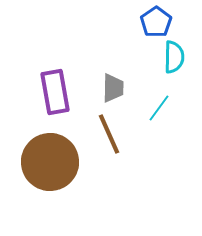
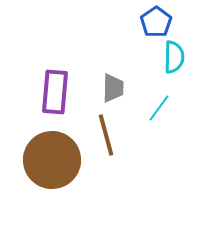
purple rectangle: rotated 15 degrees clockwise
brown line: moved 3 px left, 1 px down; rotated 9 degrees clockwise
brown circle: moved 2 px right, 2 px up
